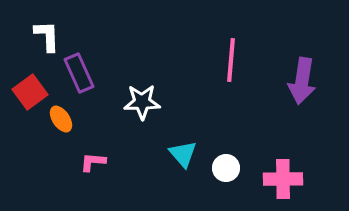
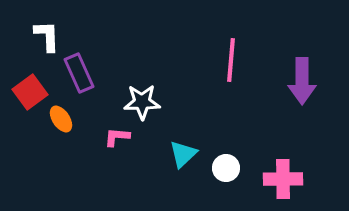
purple arrow: rotated 9 degrees counterclockwise
cyan triangle: rotated 28 degrees clockwise
pink L-shape: moved 24 px right, 25 px up
